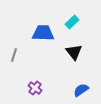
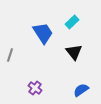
blue trapezoid: rotated 55 degrees clockwise
gray line: moved 4 px left
